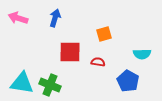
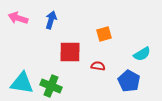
blue arrow: moved 4 px left, 2 px down
cyan semicircle: rotated 30 degrees counterclockwise
red semicircle: moved 4 px down
blue pentagon: moved 1 px right
green cross: moved 1 px right, 1 px down
